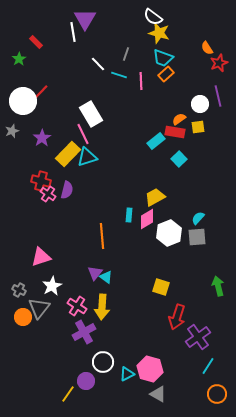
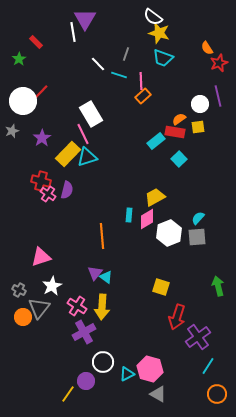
orange rectangle at (166, 74): moved 23 px left, 22 px down
